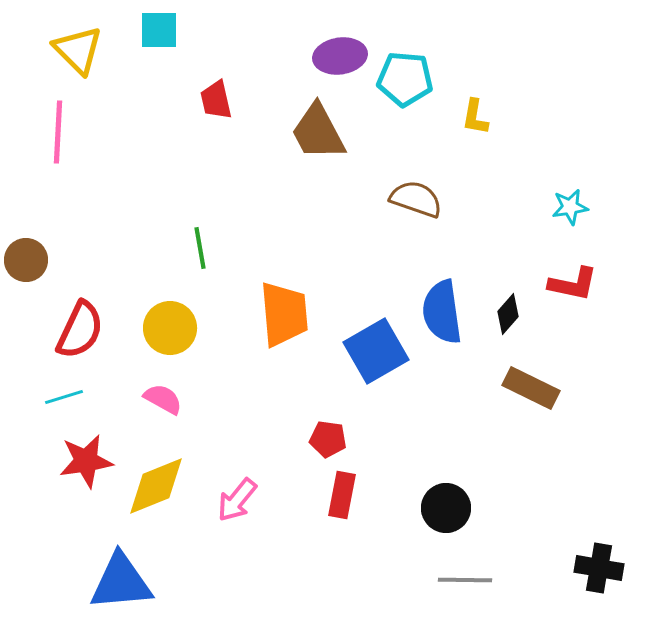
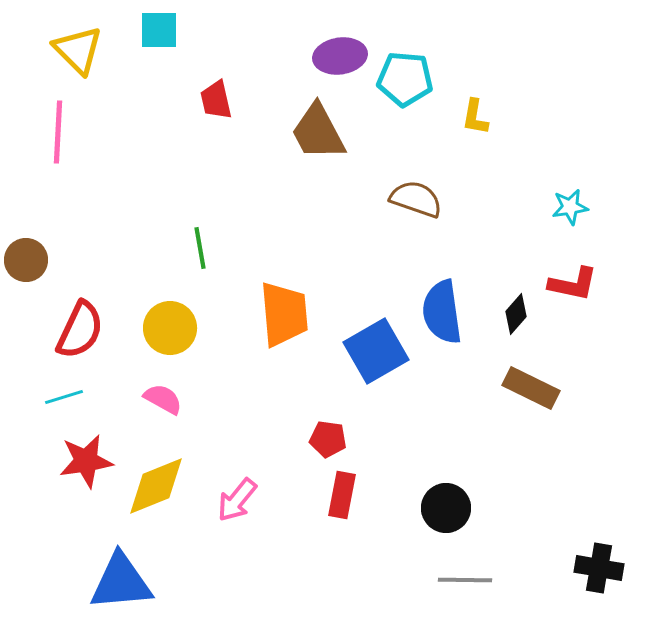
black diamond: moved 8 px right
